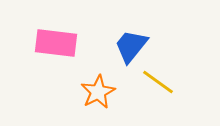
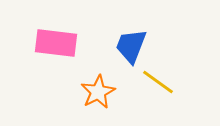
blue trapezoid: rotated 18 degrees counterclockwise
